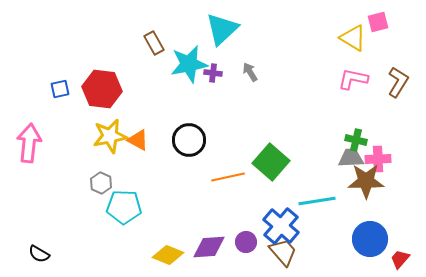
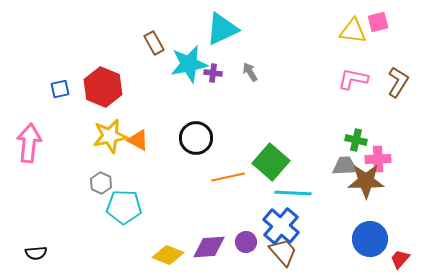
cyan triangle: rotated 18 degrees clockwise
yellow triangle: moved 7 px up; rotated 24 degrees counterclockwise
red hexagon: moved 1 px right, 2 px up; rotated 15 degrees clockwise
black circle: moved 7 px right, 2 px up
gray trapezoid: moved 6 px left, 8 px down
cyan line: moved 24 px left, 8 px up; rotated 12 degrees clockwise
black semicircle: moved 3 px left, 1 px up; rotated 35 degrees counterclockwise
